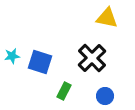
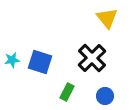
yellow triangle: rotated 40 degrees clockwise
cyan star: moved 4 px down
green rectangle: moved 3 px right, 1 px down
